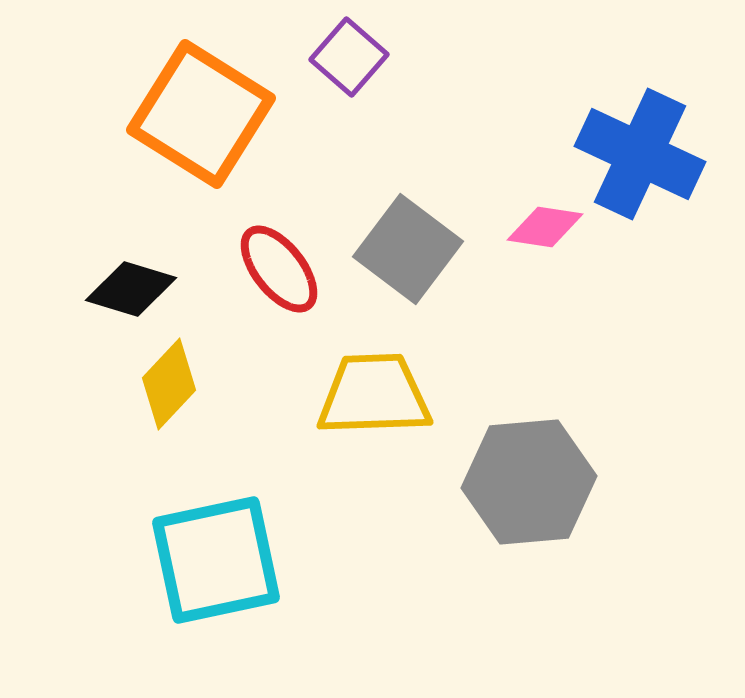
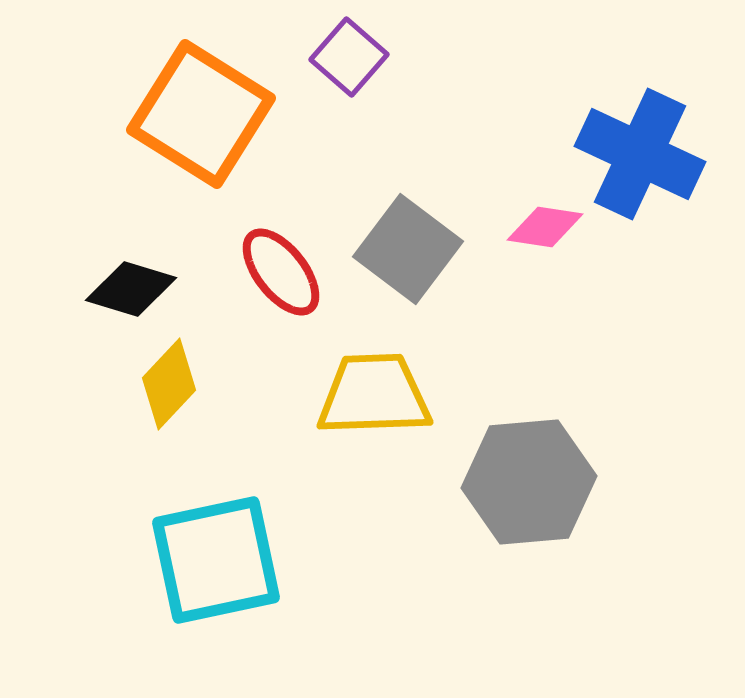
red ellipse: moved 2 px right, 3 px down
